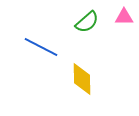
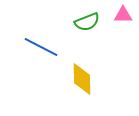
pink triangle: moved 1 px left, 2 px up
green semicircle: rotated 20 degrees clockwise
